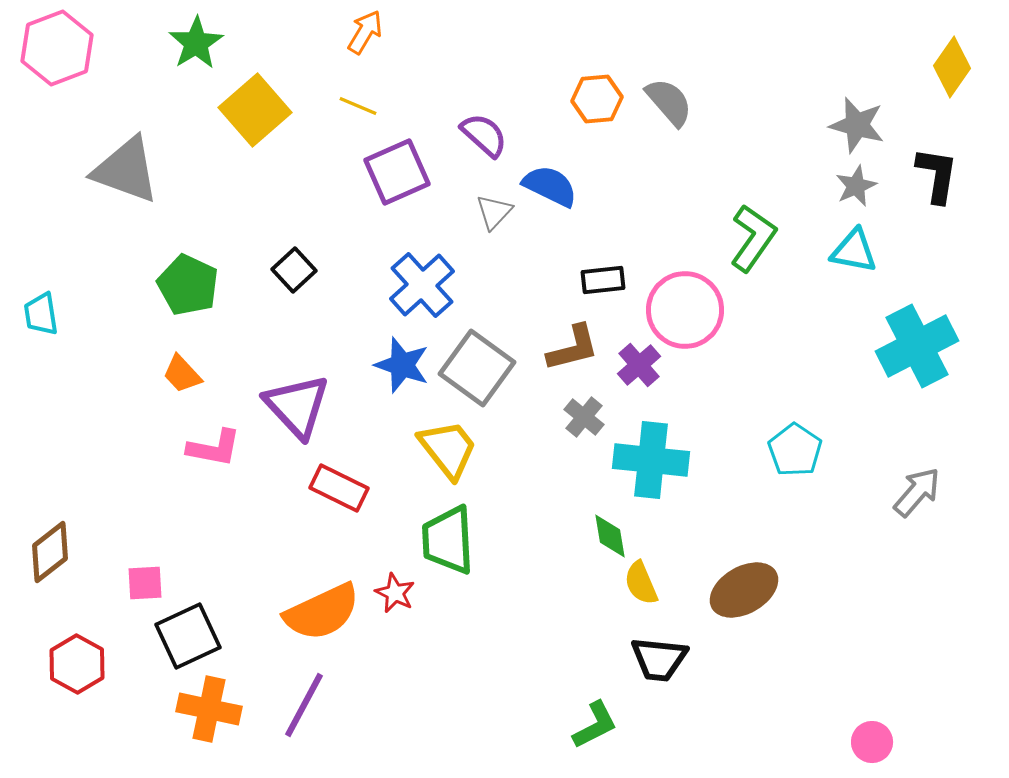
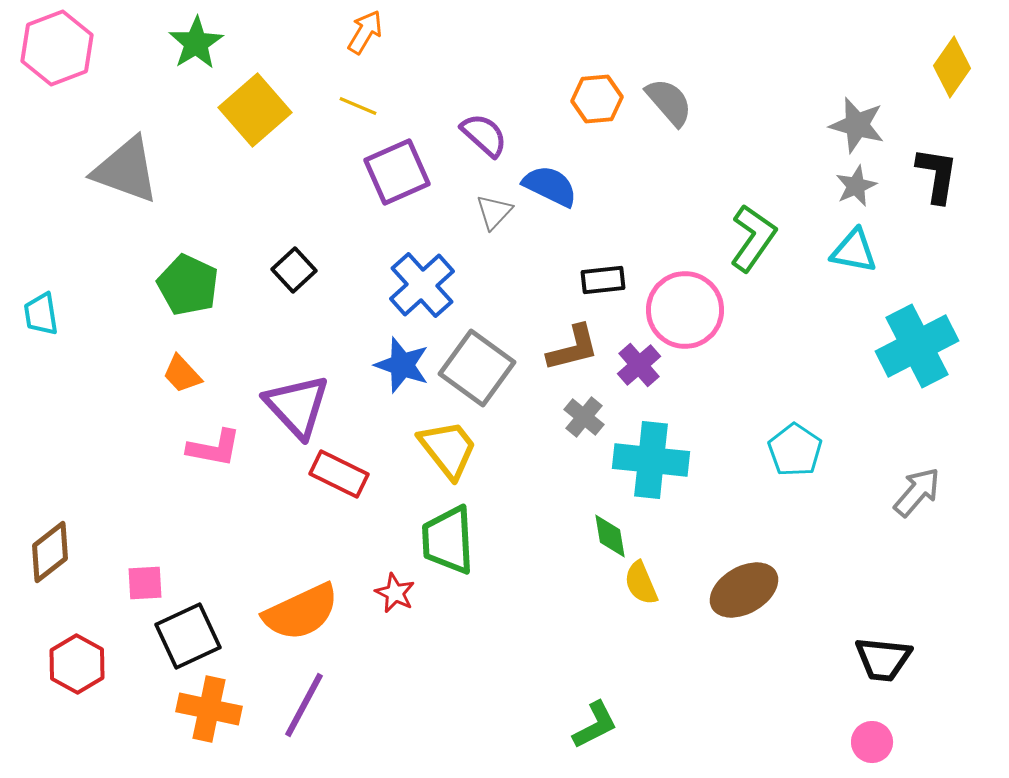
red rectangle at (339, 488): moved 14 px up
orange semicircle at (322, 612): moved 21 px left
black trapezoid at (659, 659): moved 224 px right
